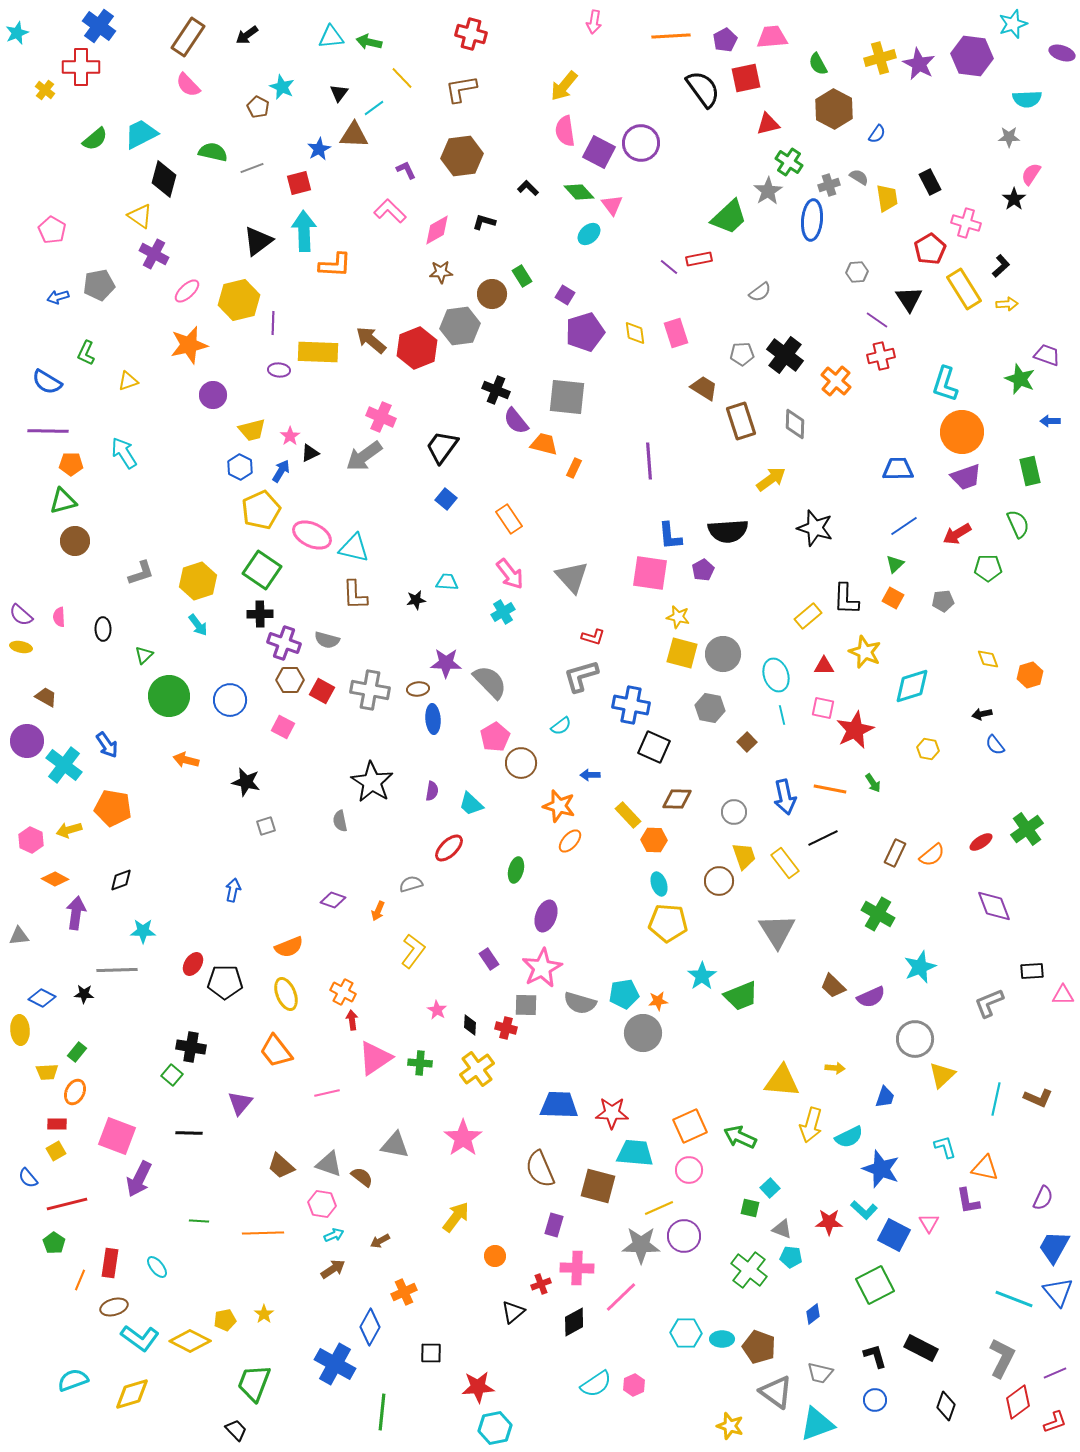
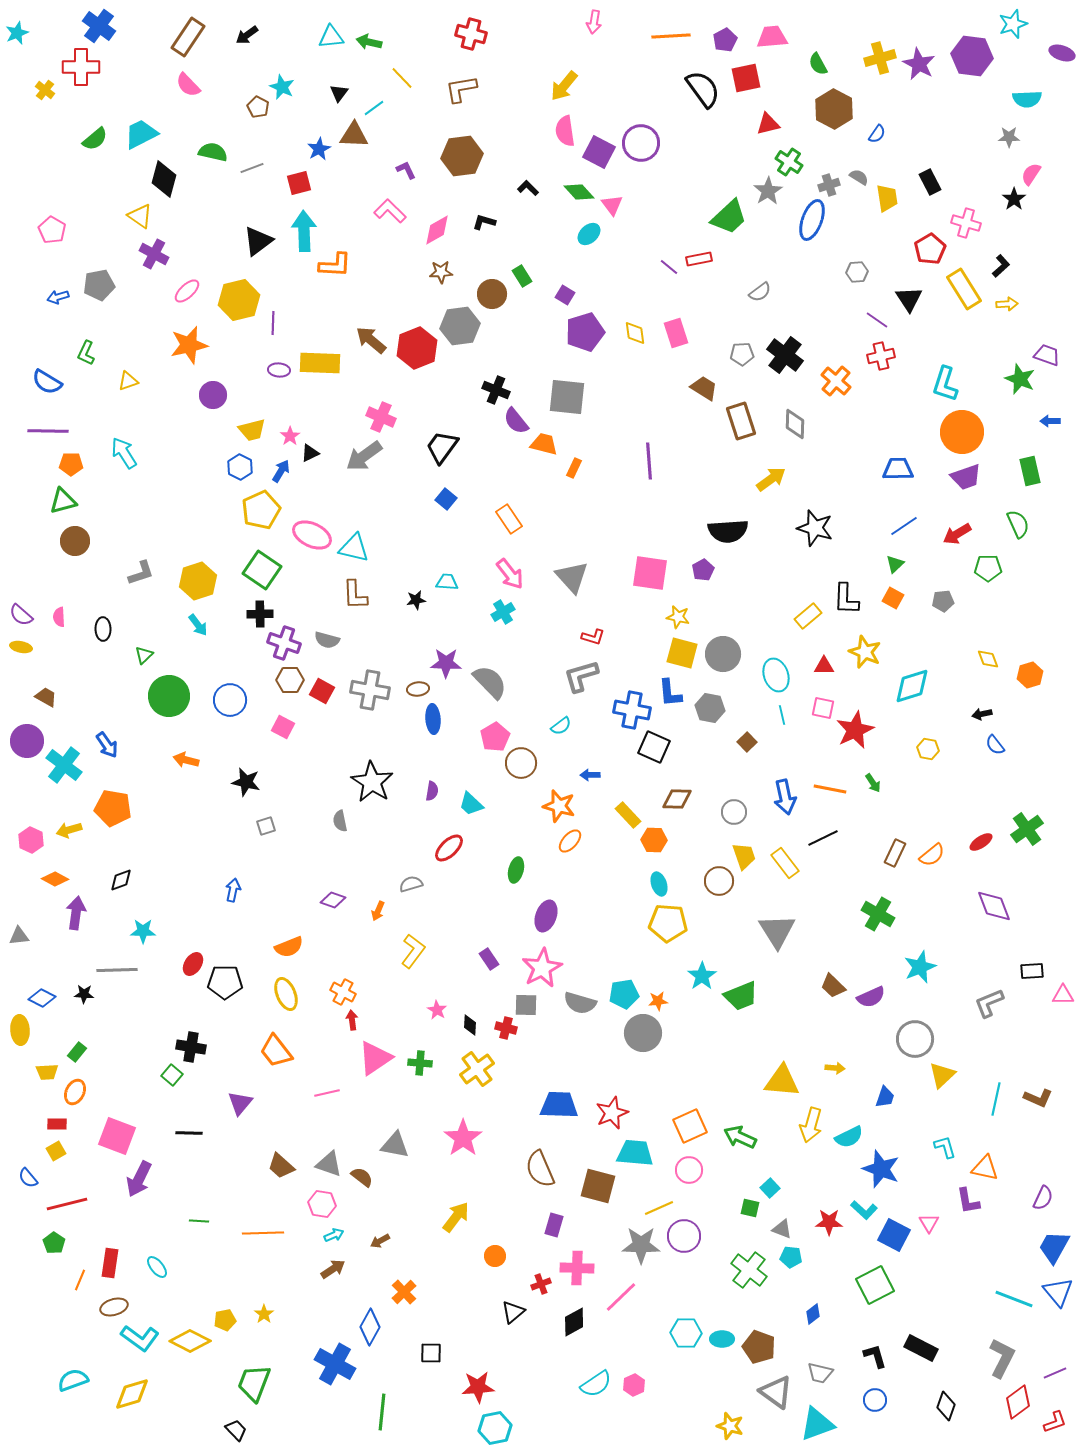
blue ellipse at (812, 220): rotated 15 degrees clockwise
yellow rectangle at (318, 352): moved 2 px right, 11 px down
blue L-shape at (670, 536): moved 157 px down
blue cross at (631, 705): moved 1 px right, 5 px down
red star at (612, 1113): rotated 24 degrees counterclockwise
orange cross at (404, 1292): rotated 20 degrees counterclockwise
